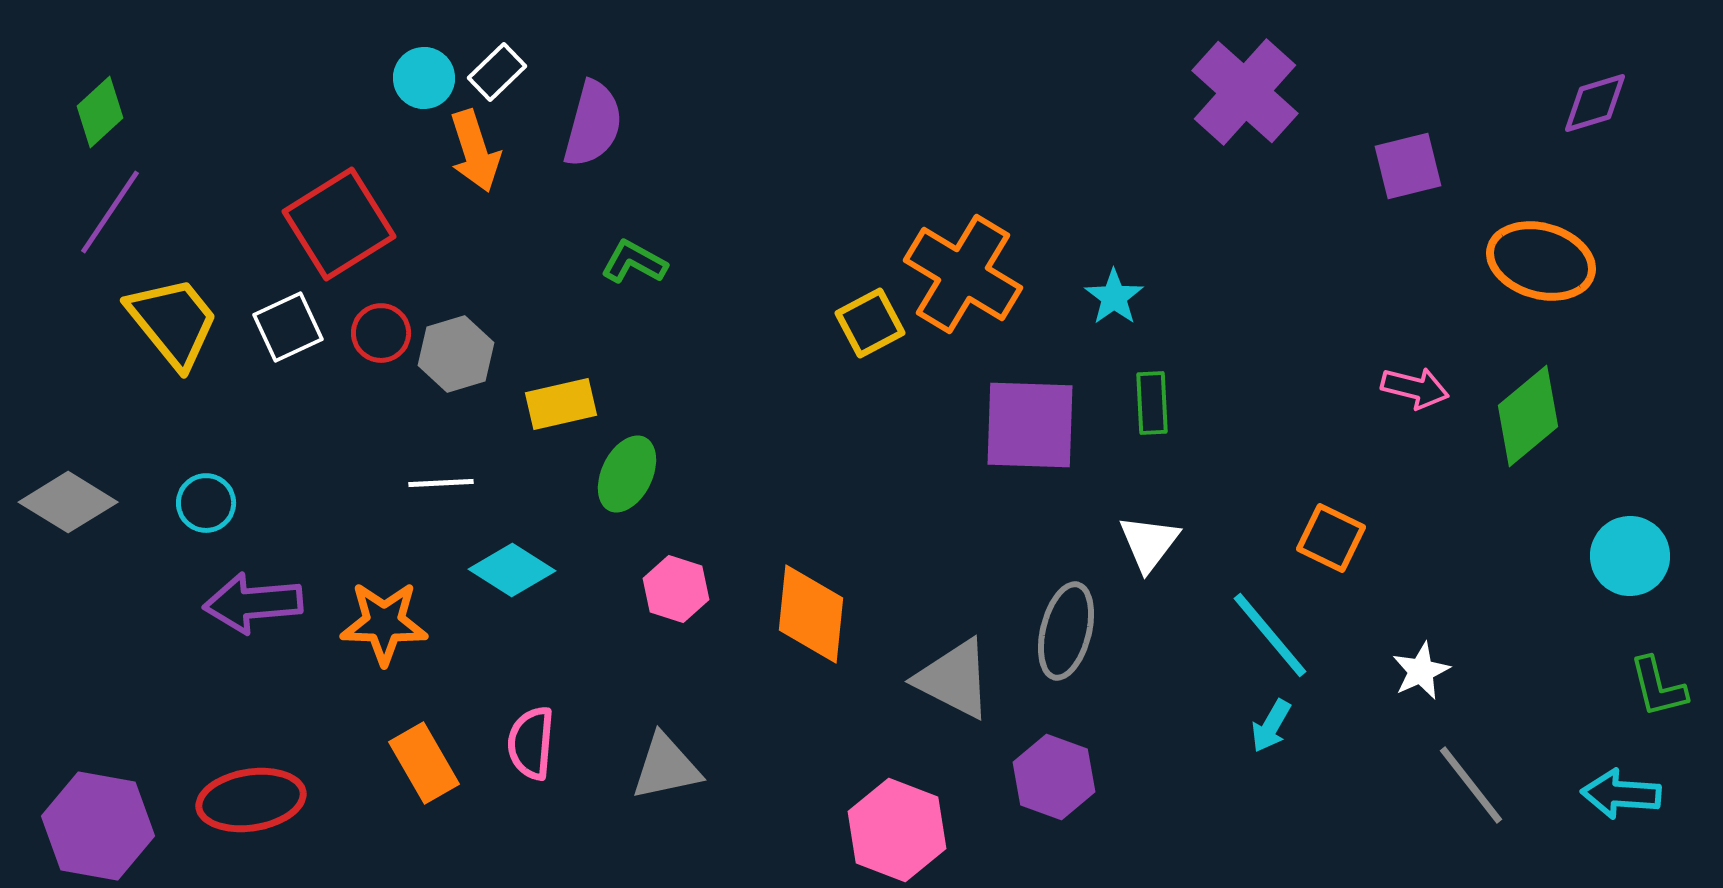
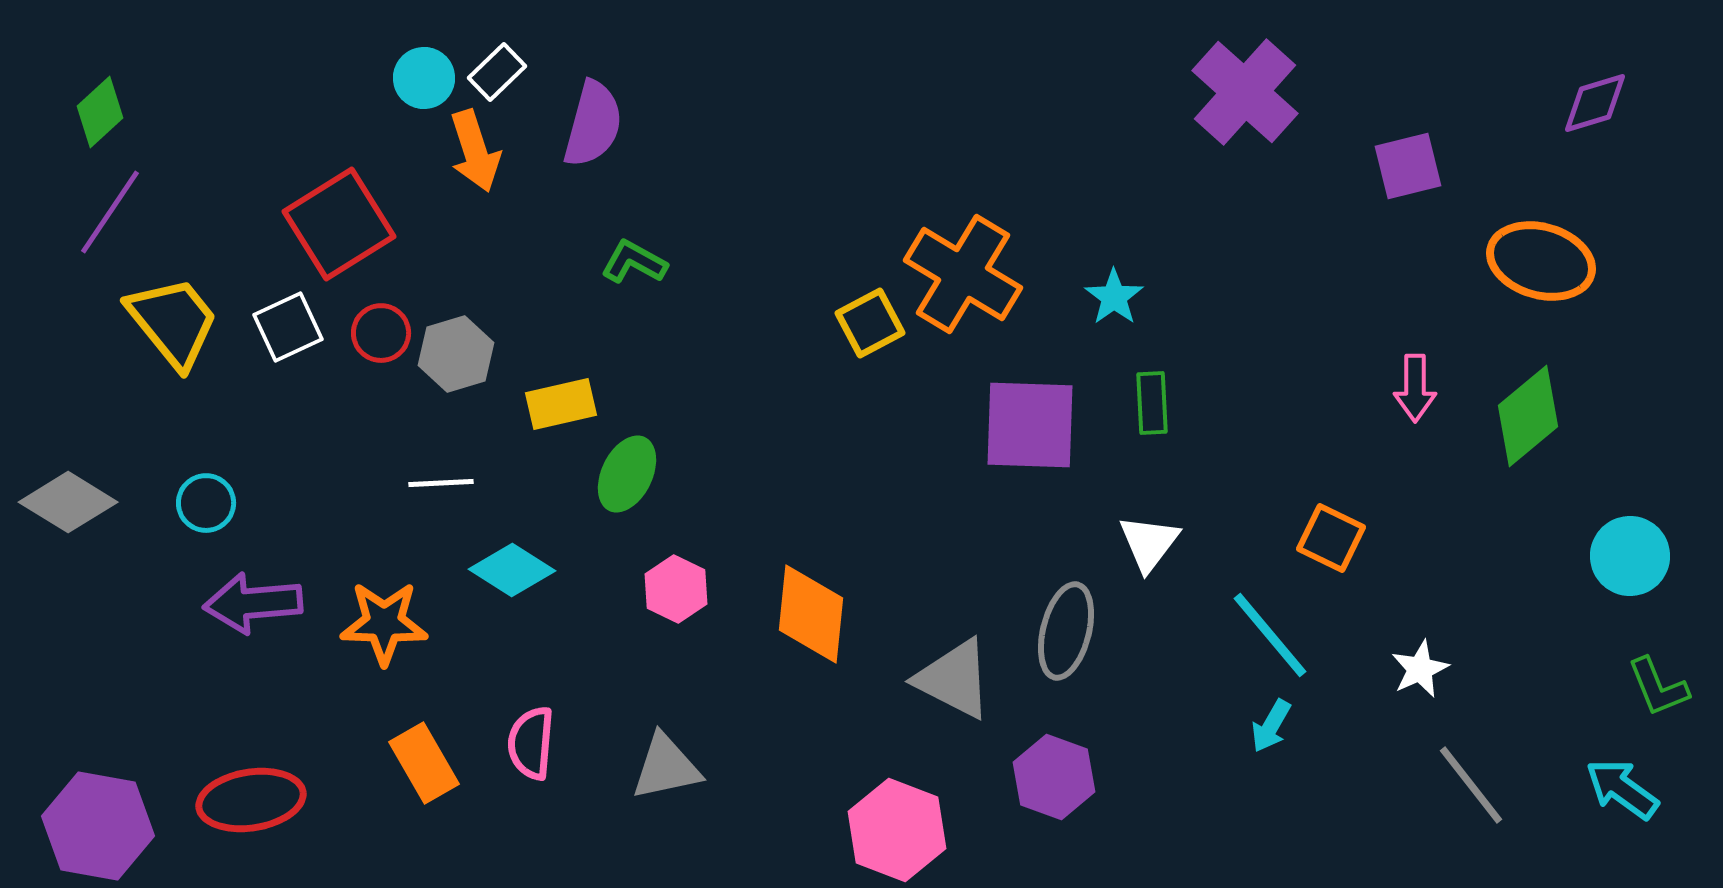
pink arrow at (1415, 388): rotated 76 degrees clockwise
pink hexagon at (676, 589): rotated 8 degrees clockwise
white star at (1421, 671): moved 1 px left, 2 px up
green L-shape at (1658, 687): rotated 8 degrees counterclockwise
cyan arrow at (1621, 794): moved 1 px right, 5 px up; rotated 32 degrees clockwise
